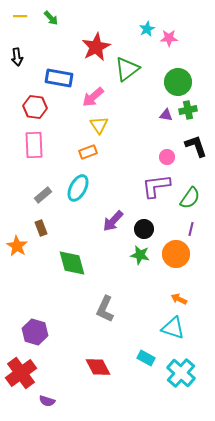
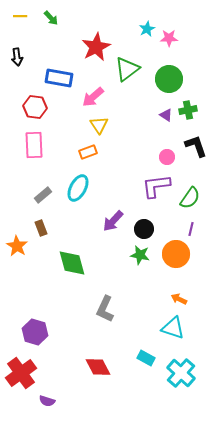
green circle: moved 9 px left, 3 px up
purple triangle: rotated 24 degrees clockwise
